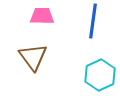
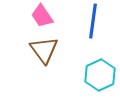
pink trapezoid: rotated 125 degrees counterclockwise
brown triangle: moved 11 px right, 7 px up
